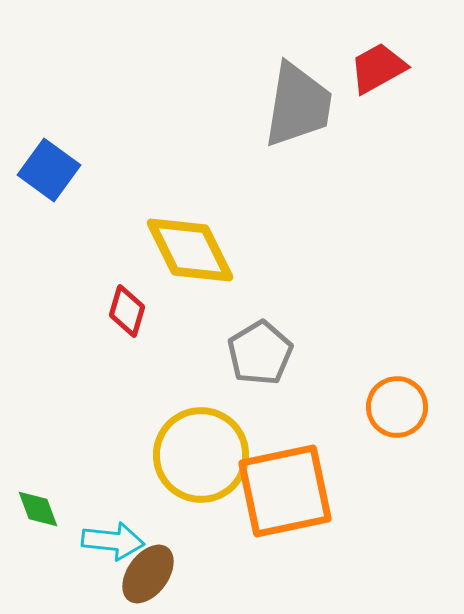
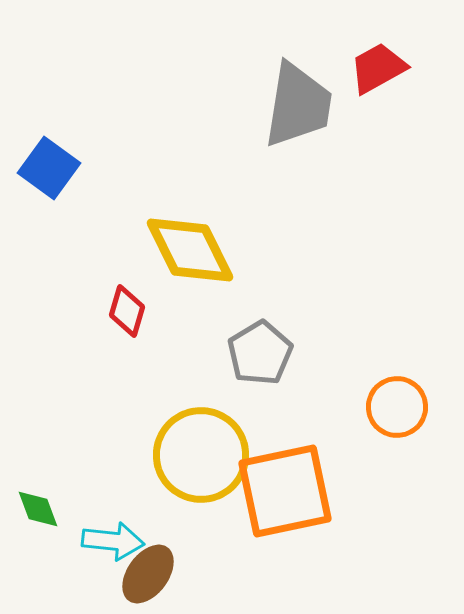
blue square: moved 2 px up
